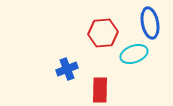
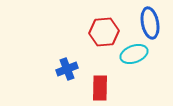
red hexagon: moved 1 px right, 1 px up
red rectangle: moved 2 px up
